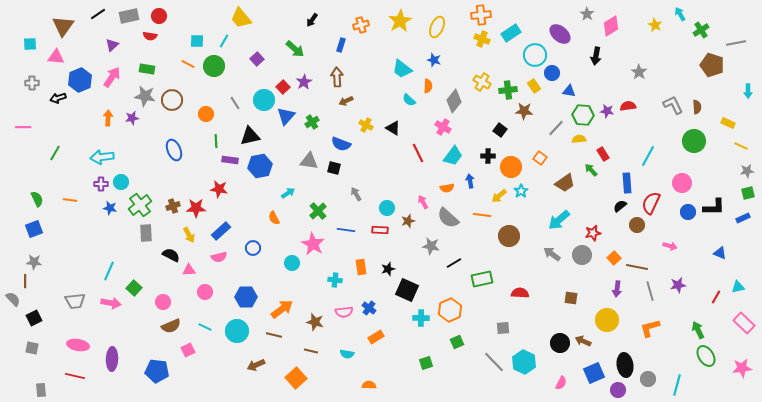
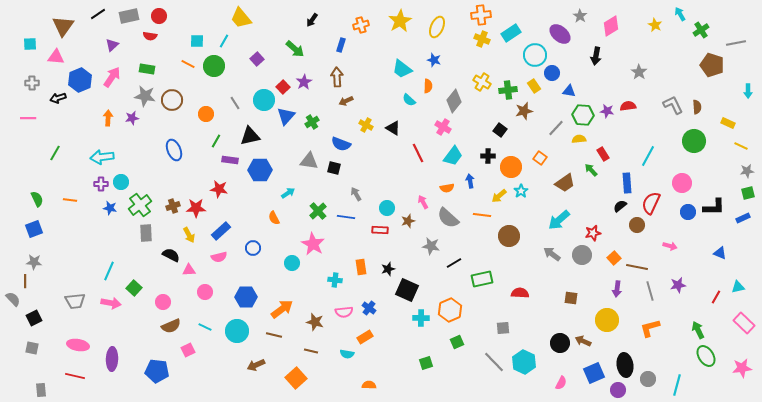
gray star at (587, 14): moved 7 px left, 2 px down
brown star at (524, 111): rotated 18 degrees counterclockwise
pink line at (23, 127): moved 5 px right, 9 px up
green line at (216, 141): rotated 32 degrees clockwise
blue hexagon at (260, 166): moved 4 px down; rotated 10 degrees clockwise
blue line at (346, 230): moved 13 px up
orange rectangle at (376, 337): moved 11 px left
